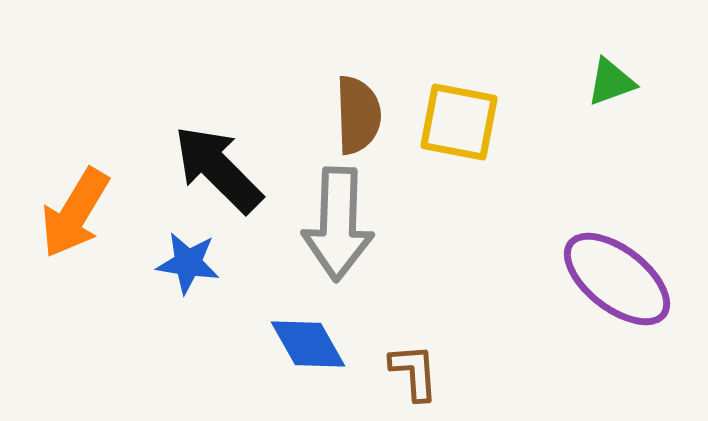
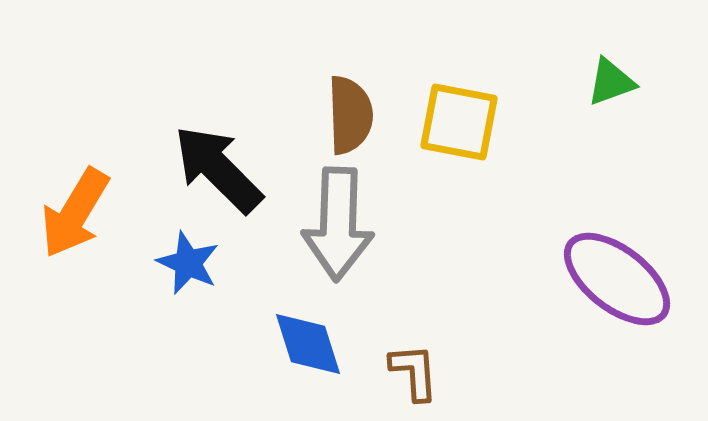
brown semicircle: moved 8 px left
blue star: rotated 16 degrees clockwise
blue diamond: rotated 12 degrees clockwise
